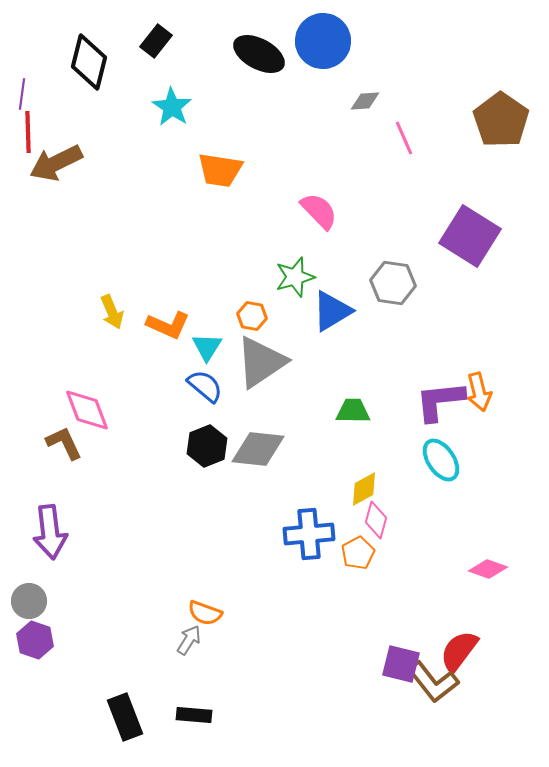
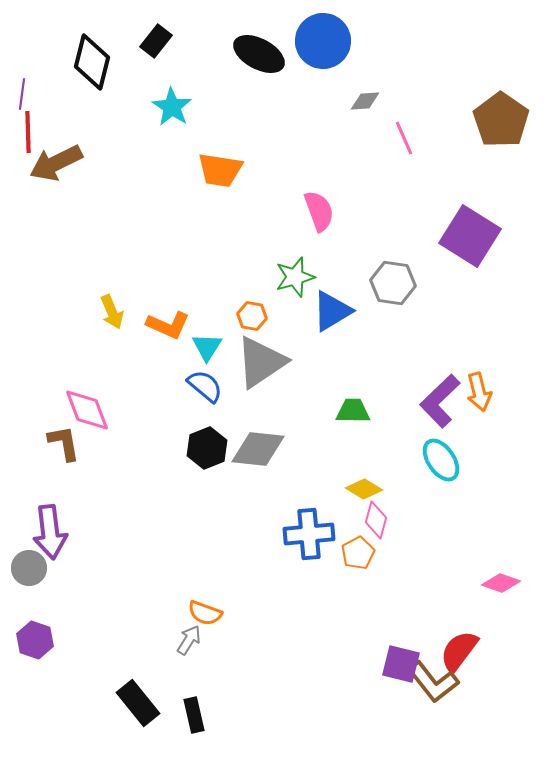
black diamond at (89, 62): moved 3 px right
pink semicircle at (319, 211): rotated 24 degrees clockwise
purple L-shape at (440, 401): rotated 38 degrees counterclockwise
brown L-shape at (64, 443): rotated 15 degrees clockwise
black hexagon at (207, 446): moved 2 px down
yellow diamond at (364, 489): rotated 60 degrees clockwise
pink diamond at (488, 569): moved 13 px right, 14 px down
gray circle at (29, 601): moved 33 px up
black rectangle at (194, 715): rotated 72 degrees clockwise
black rectangle at (125, 717): moved 13 px right, 14 px up; rotated 18 degrees counterclockwise
